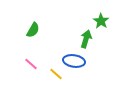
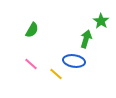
green semicircle: moved 1 px left
